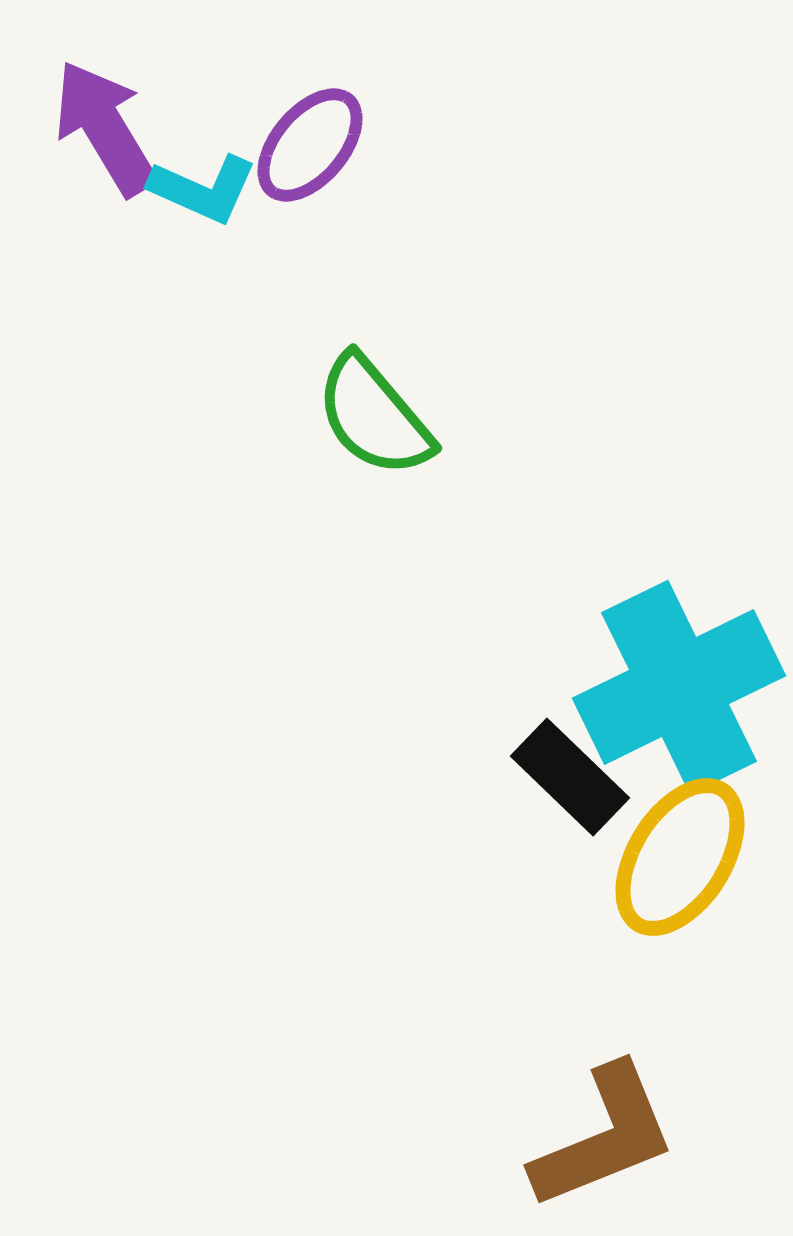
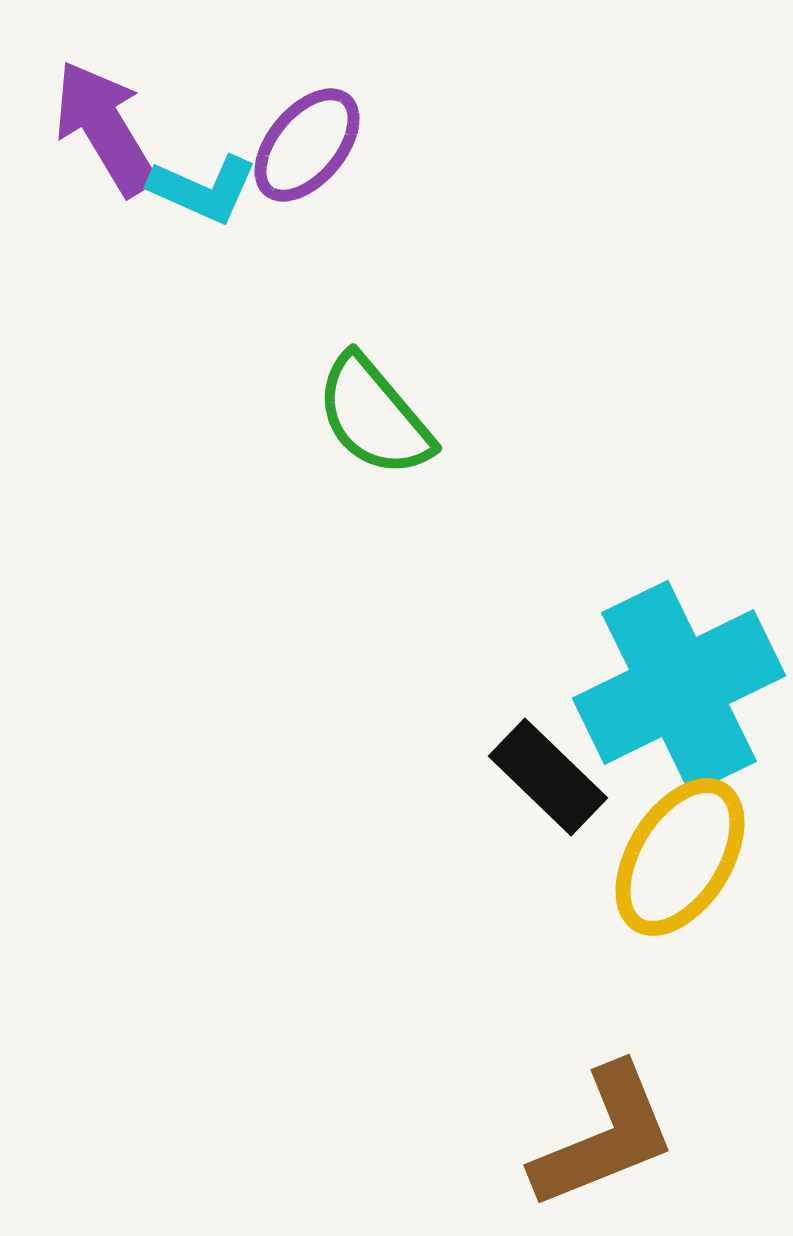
purple ellipse: moved 3 px left
black rectangle: moved 22 px left
